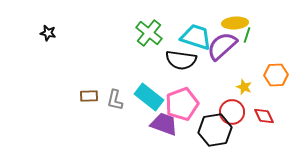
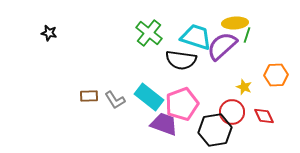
black star: moved 1 px right
gray L-shape: rotated 45 degrees counterclockwise
